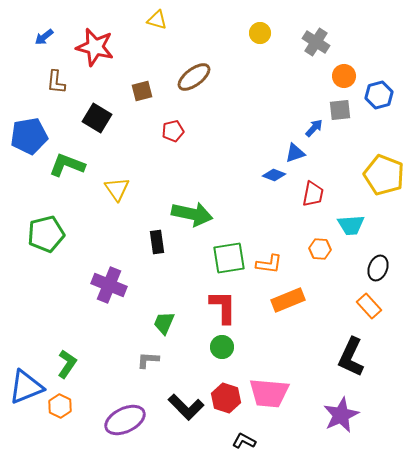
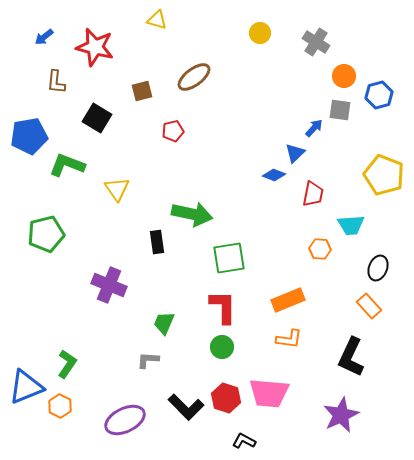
gray square at (340, 110): rotated 15 degrees clockwise
blue triangle at (295, 153): rotated 25 degrees counterclockwise
orange L-shape at (269, 264): moved 20 px right, 75 px down
